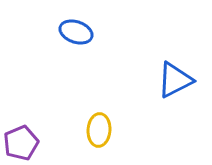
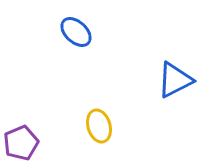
blue ellipse: rotated 24 degrees clockwise
yellow ellipse: moved 4 px up; rotated 20 degrees counterclockwise
